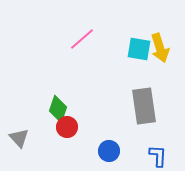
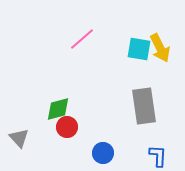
yellow arrow: rotated 8 degrees counterclockwise
green diamond: rotated 56 degrees clockwise
blue circle: moved 6 px left, 2 px down
